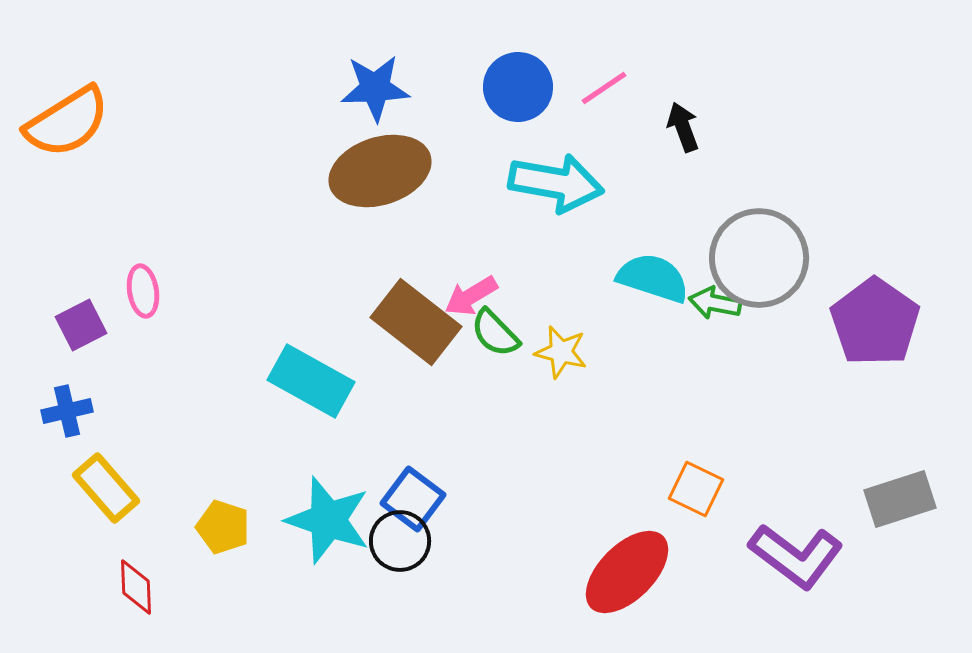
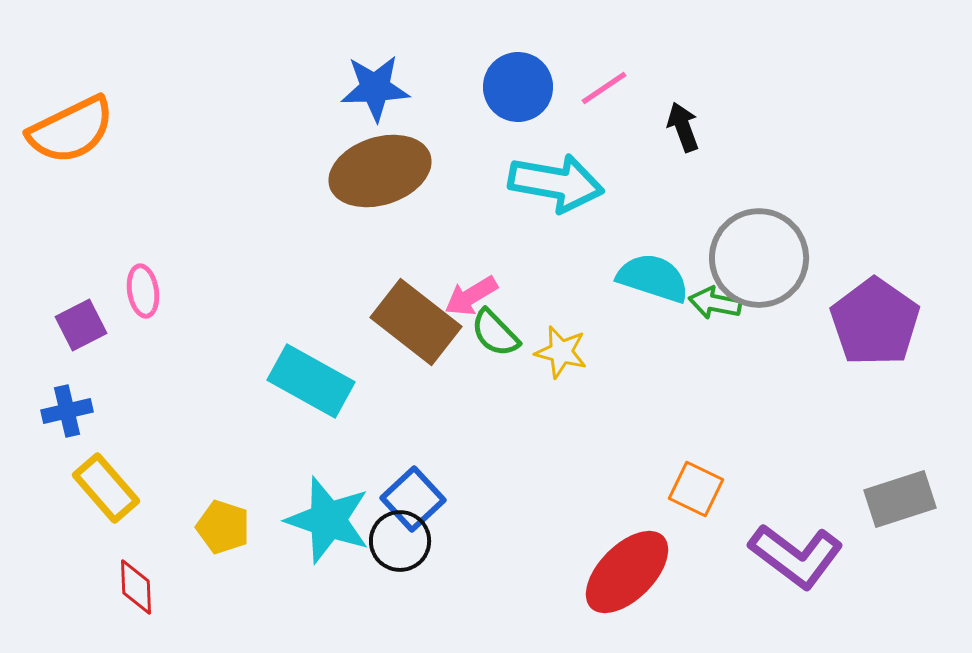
orange semicircle: moved 4 px right, 8 px down; rotated 6 degrees clockwise
blue square: rotated 10 degrees clockwise
